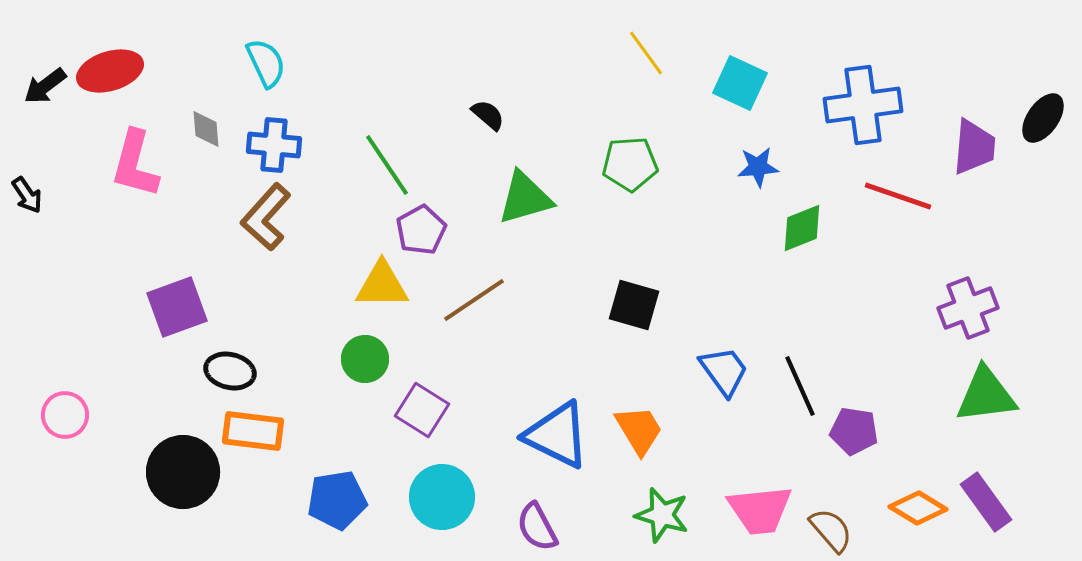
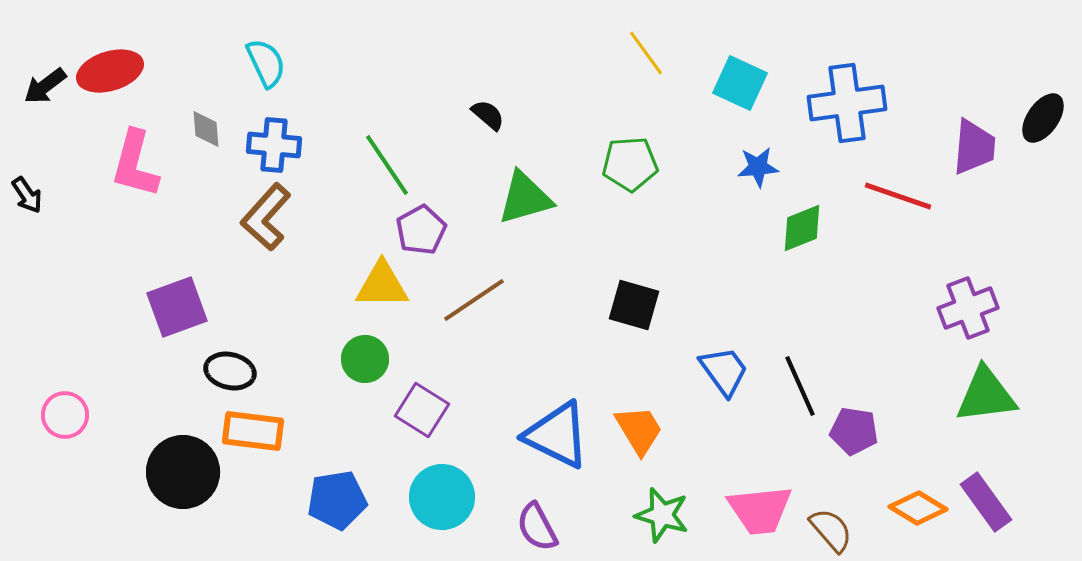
blue cross at (863, 105): moved 16 px left, 2 px up
